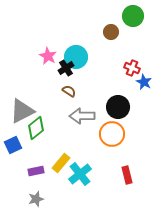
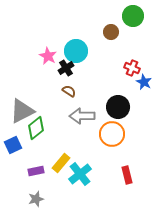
cyan circle: moved 6 px up
